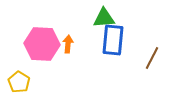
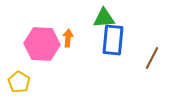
orange arrow: moved 6 px up
